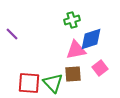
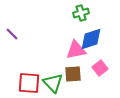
green cross: moved 9 px right, 7 px up
